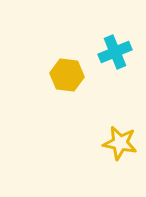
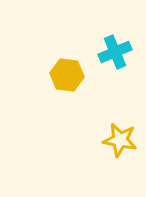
yellow star: moved 3 px up
